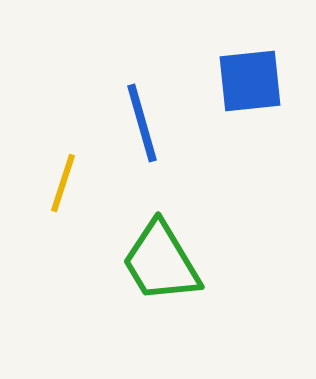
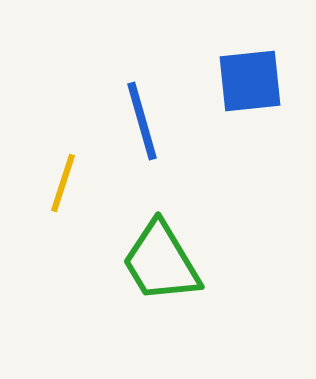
blue line: moved 2 px up
